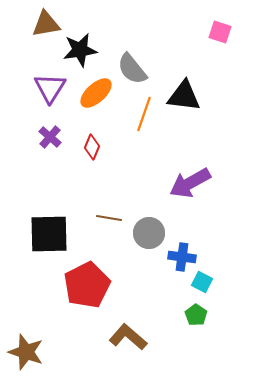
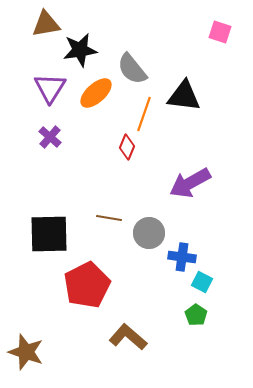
red diamond: moved 35 px right
